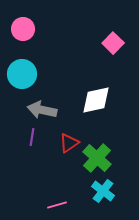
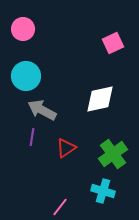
pink square: rotated 20 degrees clockwise
cyan circle: moved 4 px right, 2 px down
white diamond: moved 4 px right, 1 px up
gray arrow: rotated 16 degrees clockwise
red triangle: moved 3 px left, 5 px down
green cross: moved 16 px right, 4 px up; rotated 12 degrees clockwise
cyan cross: rotated 20 degrees counterclockwise
pink line: moved 3 px right, 2 px down; rotated 36 degrees counterclockwise
